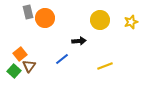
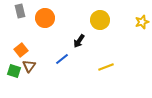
gray rectangle: moved 8 px left, 1 px up
yellow star: moved 11 px right
black arrow: rotated 128 degrees clockwise
orange square: moved 1 px right, 4 px up
yellow line: moved 1 px right, 1 px down
green square: rotated 24 degrees counterclockwise
